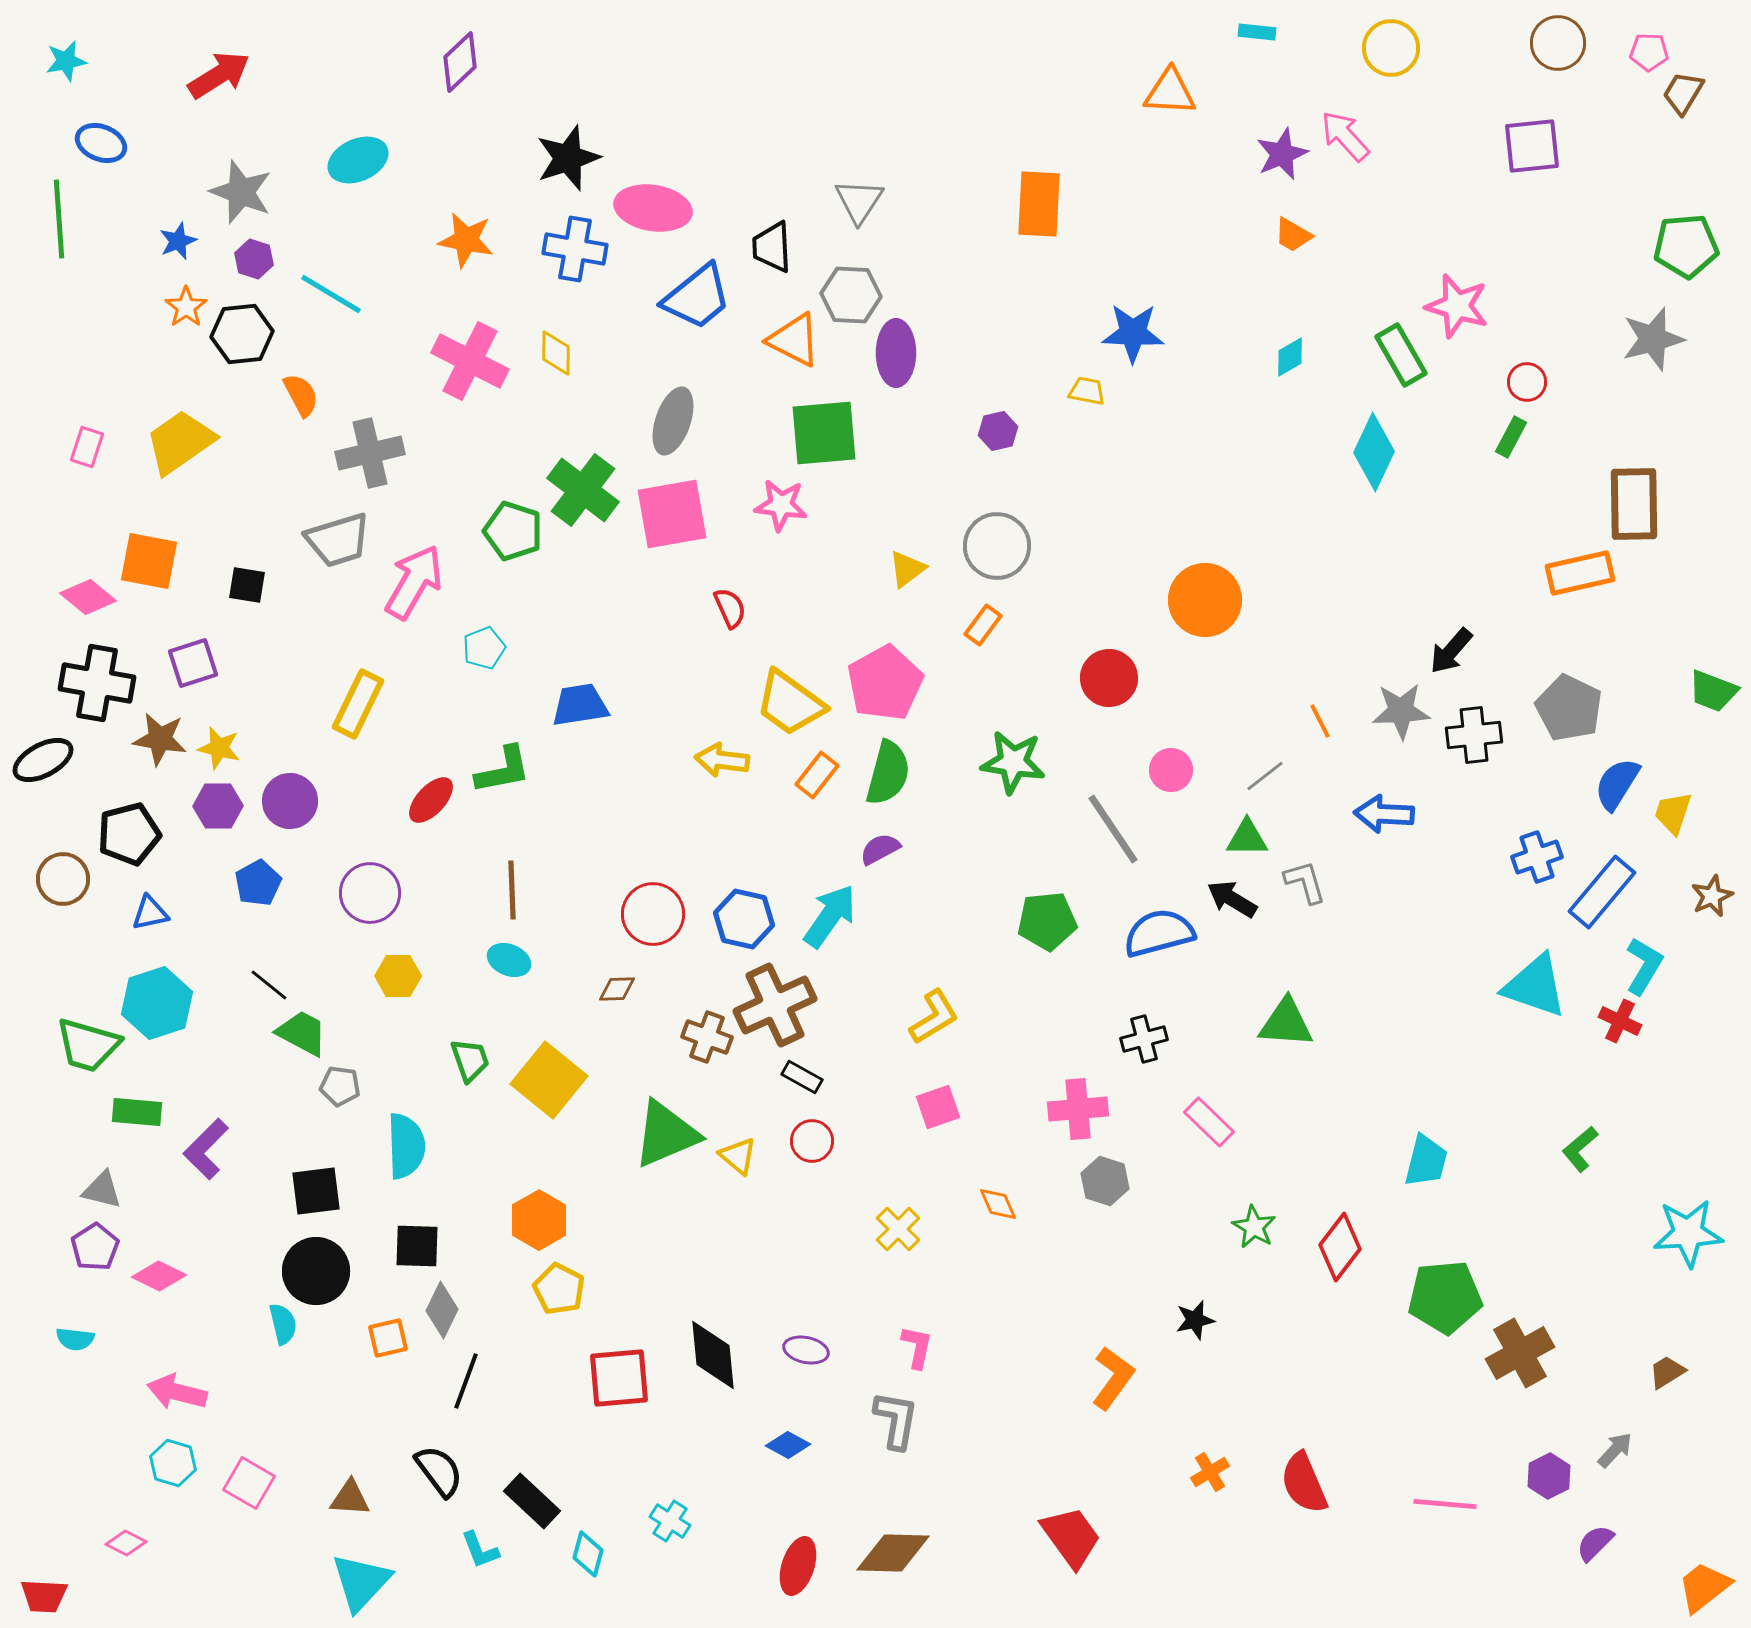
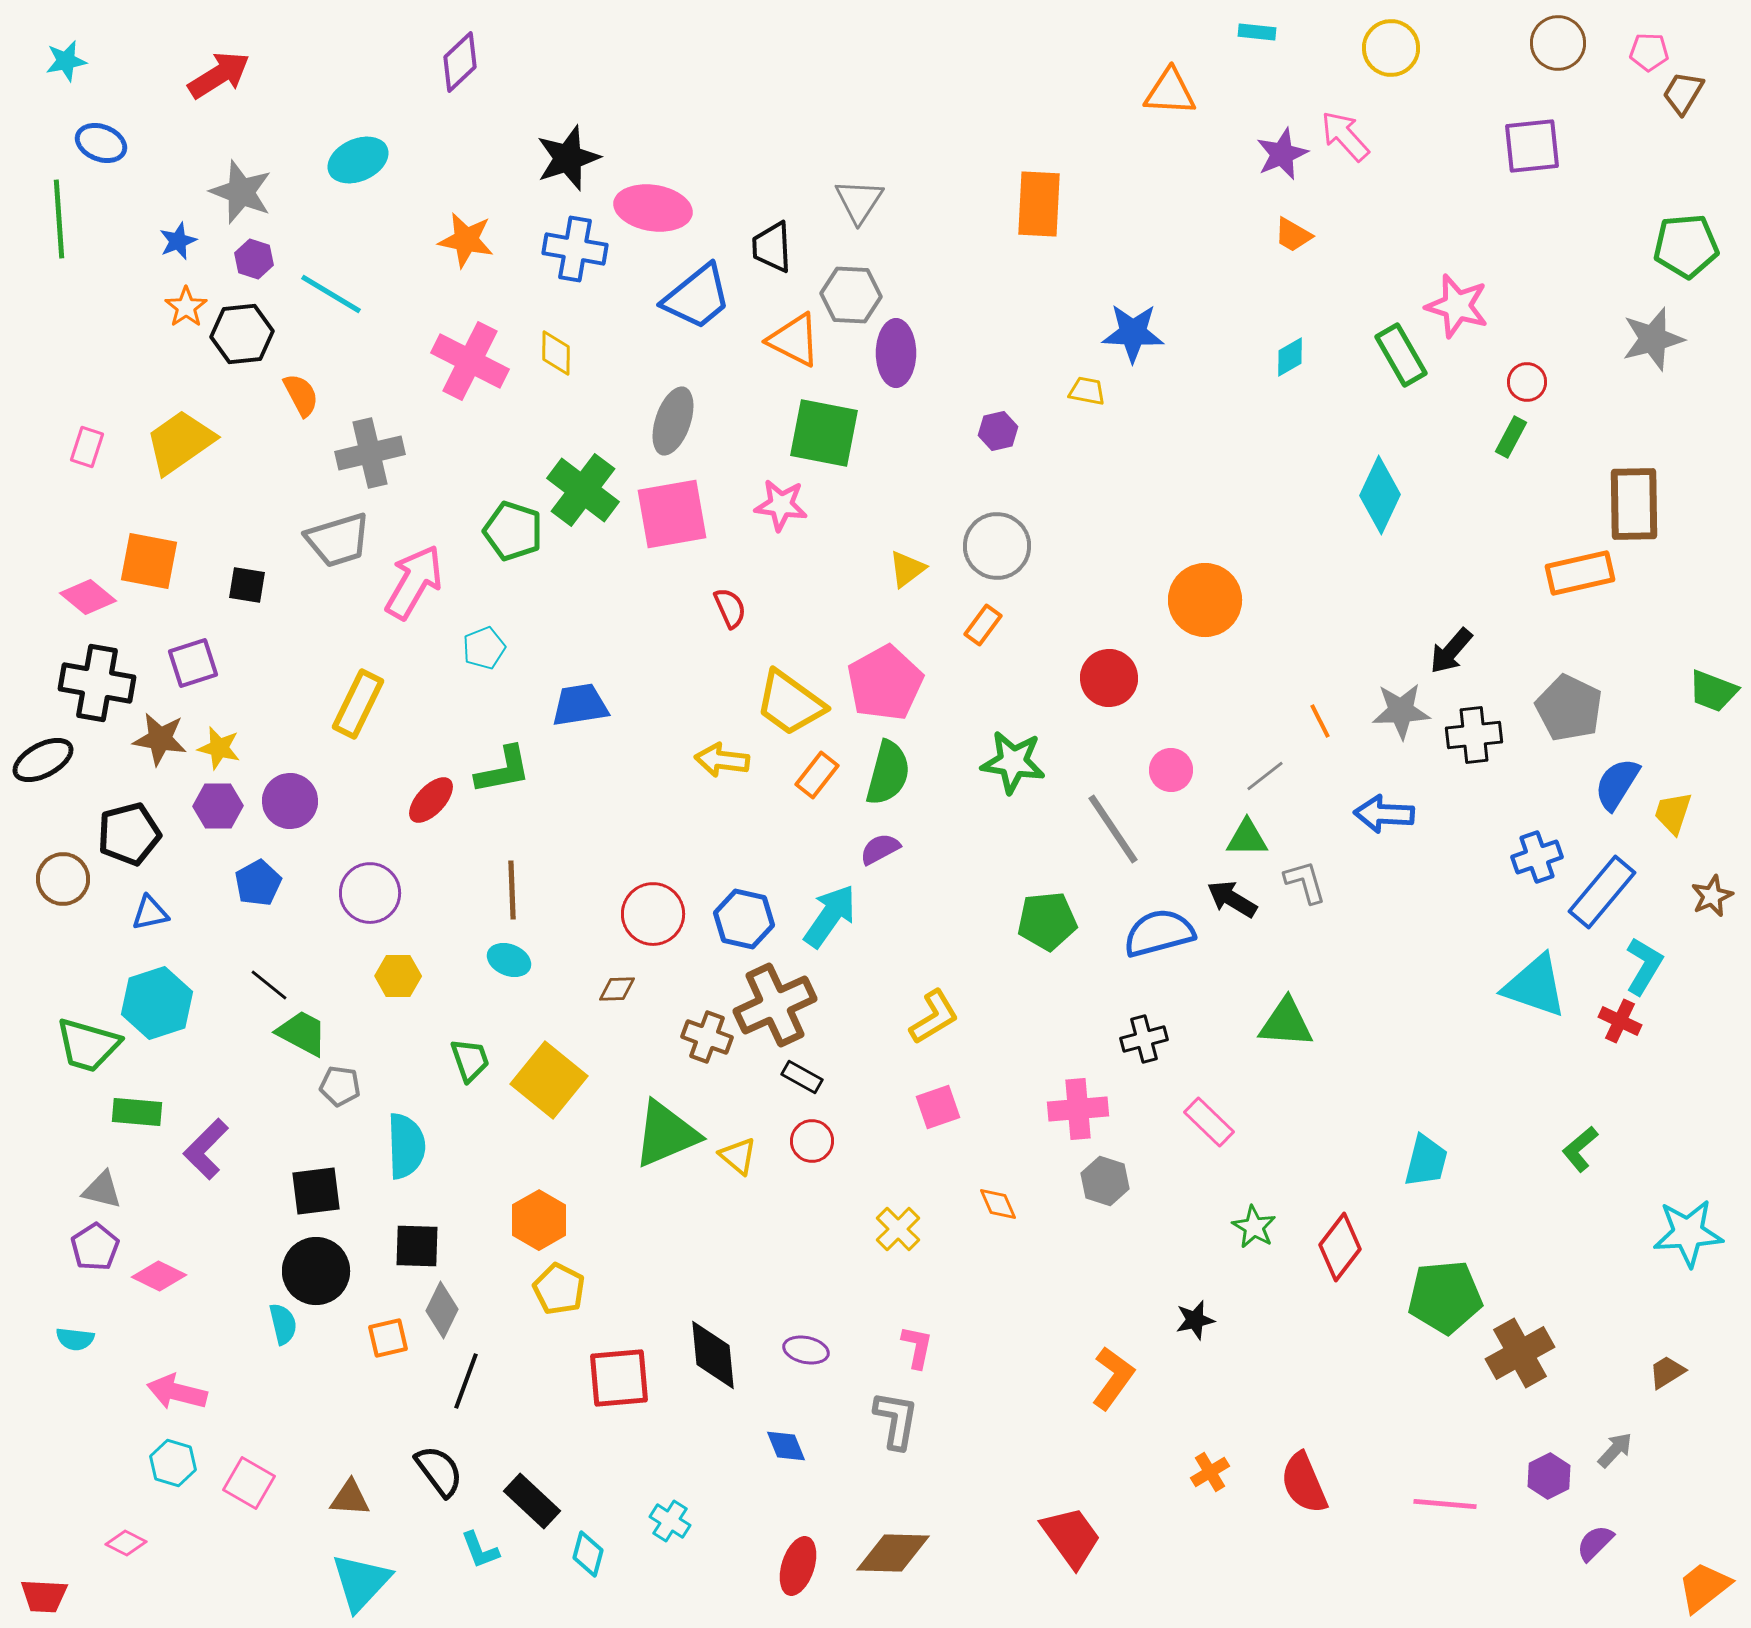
green square at (824, 433): rotated 16 degrees clockwise
cyan diamond at (1374, 452): moved 6 px right, 43 px down
blue diamond at (788, 1445): moved 2 px left, 1 px down; rotated 39 degrees clockwise
